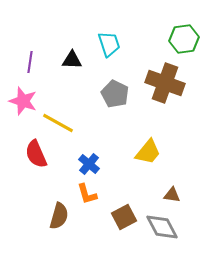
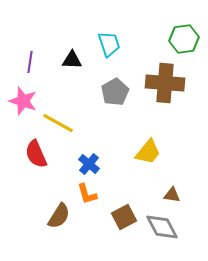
brown cross: rotated 15 degrees counterclockwise
gray pentagon: moved 2 px up; rotated 16 degrees clockwise
brown semicircle: rotated 16 degrees clockwise
